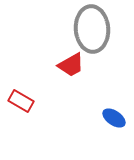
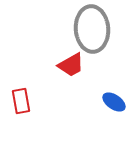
red rectangle: rotated 50 degrees clockwise
blue ellipse: moved 16 px up
